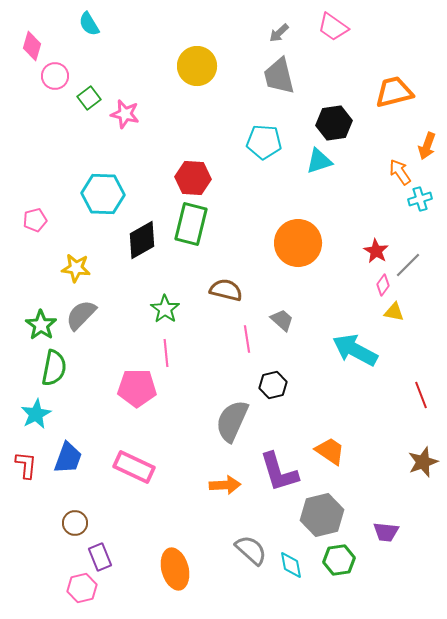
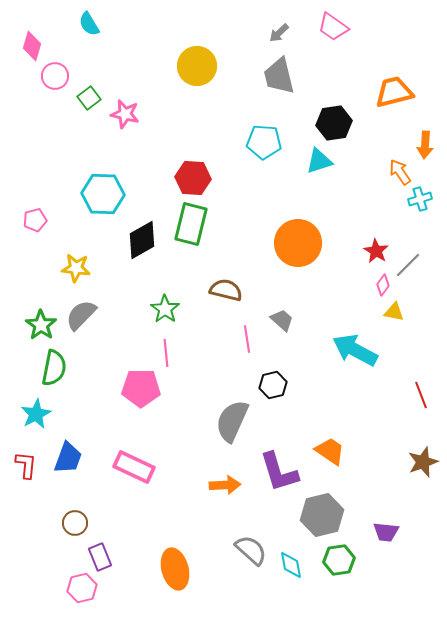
orange arrow at (427, 146): moved 2 px left, 1 px up; rotated 16 degrees counterclockwise
pink pentagon at (137, 388): moved 4 px right
